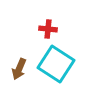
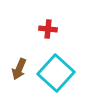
cyan square: moved 9 px down; rotated 9 degrees clockwise
